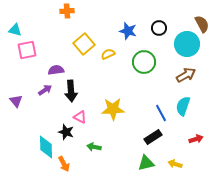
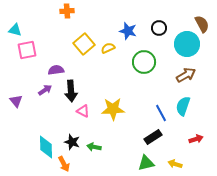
yellow semicircle: moved 6 px up
pink triangle: moved 3 px right, 6 px up
black star: moved 6 px right, 10 px down
